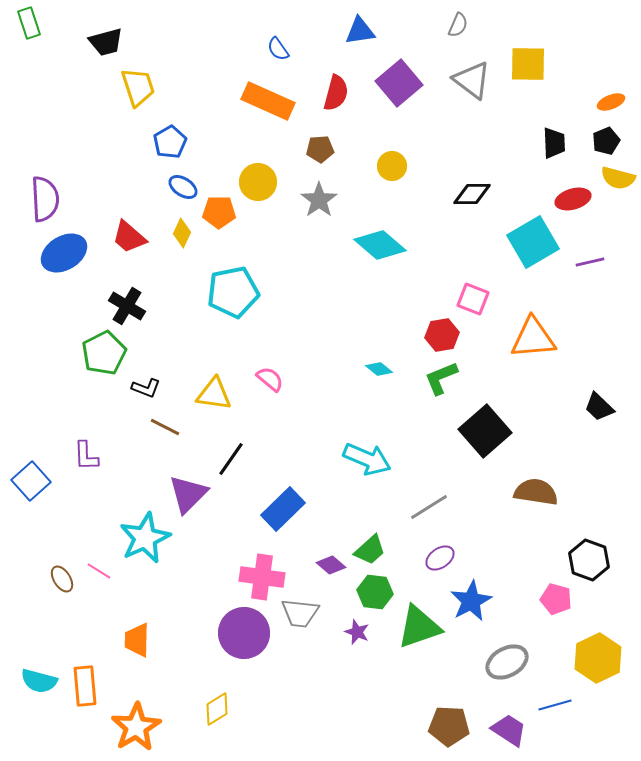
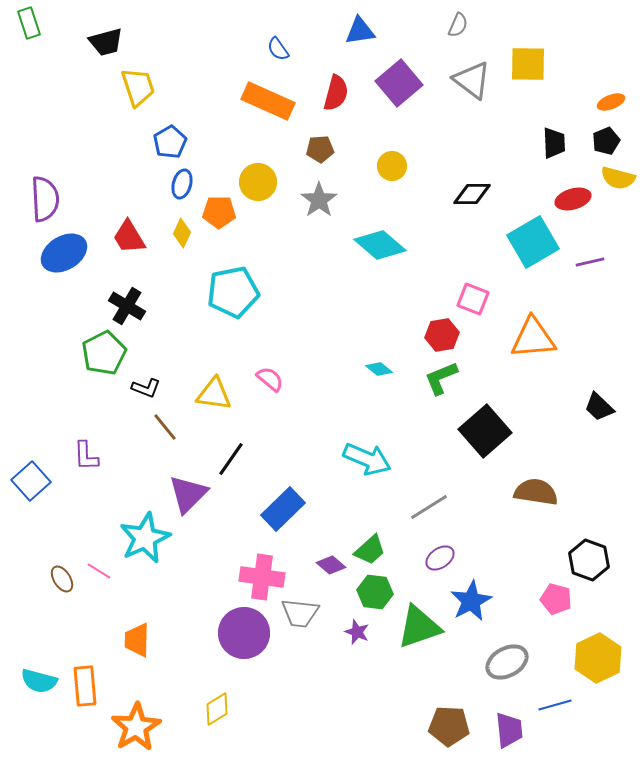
blue ellipse at (183, 187): moved 1 px left, 3 px up; rotated 72 degrees clockwise
red trapezoid at (129, 237): rotated 18 degrees clockwise
brown line at (165, 427): rotated 24 degrees clockwise
purple trapezoid at (509, 730): rotated 51 degrees clockwise
